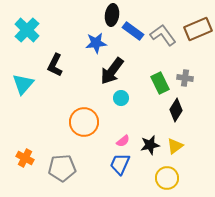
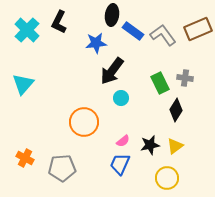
black L-shape: moved 4 px right, 43 px up
